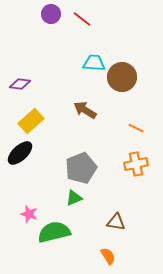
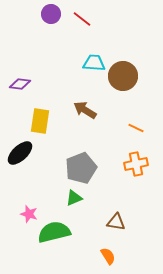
brown circle: moved 1 px right, 1 px up
yellow rectangle: moved 9 px right; rotated 40 degrees counterclockwise
